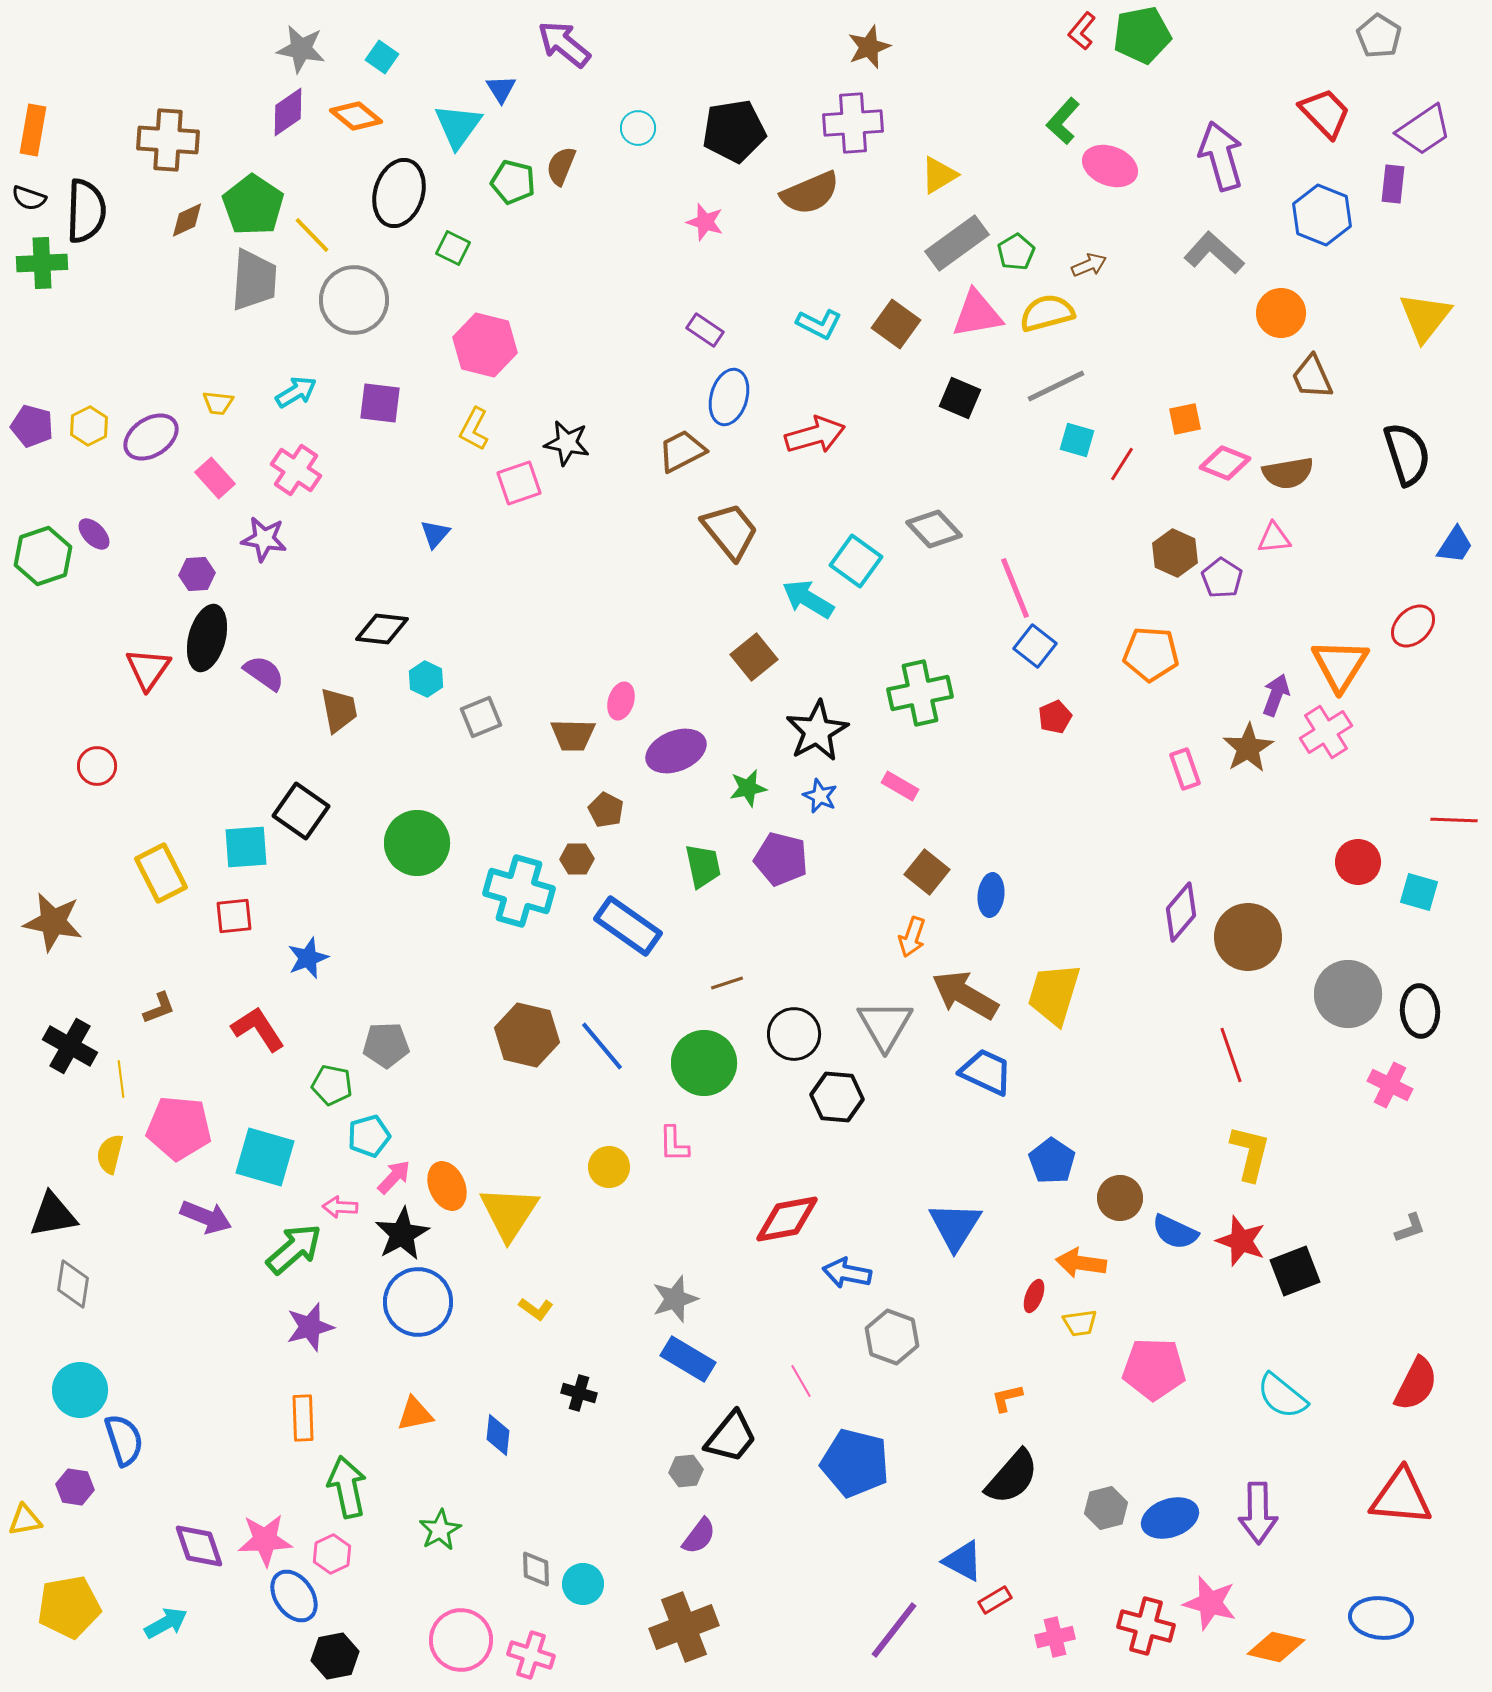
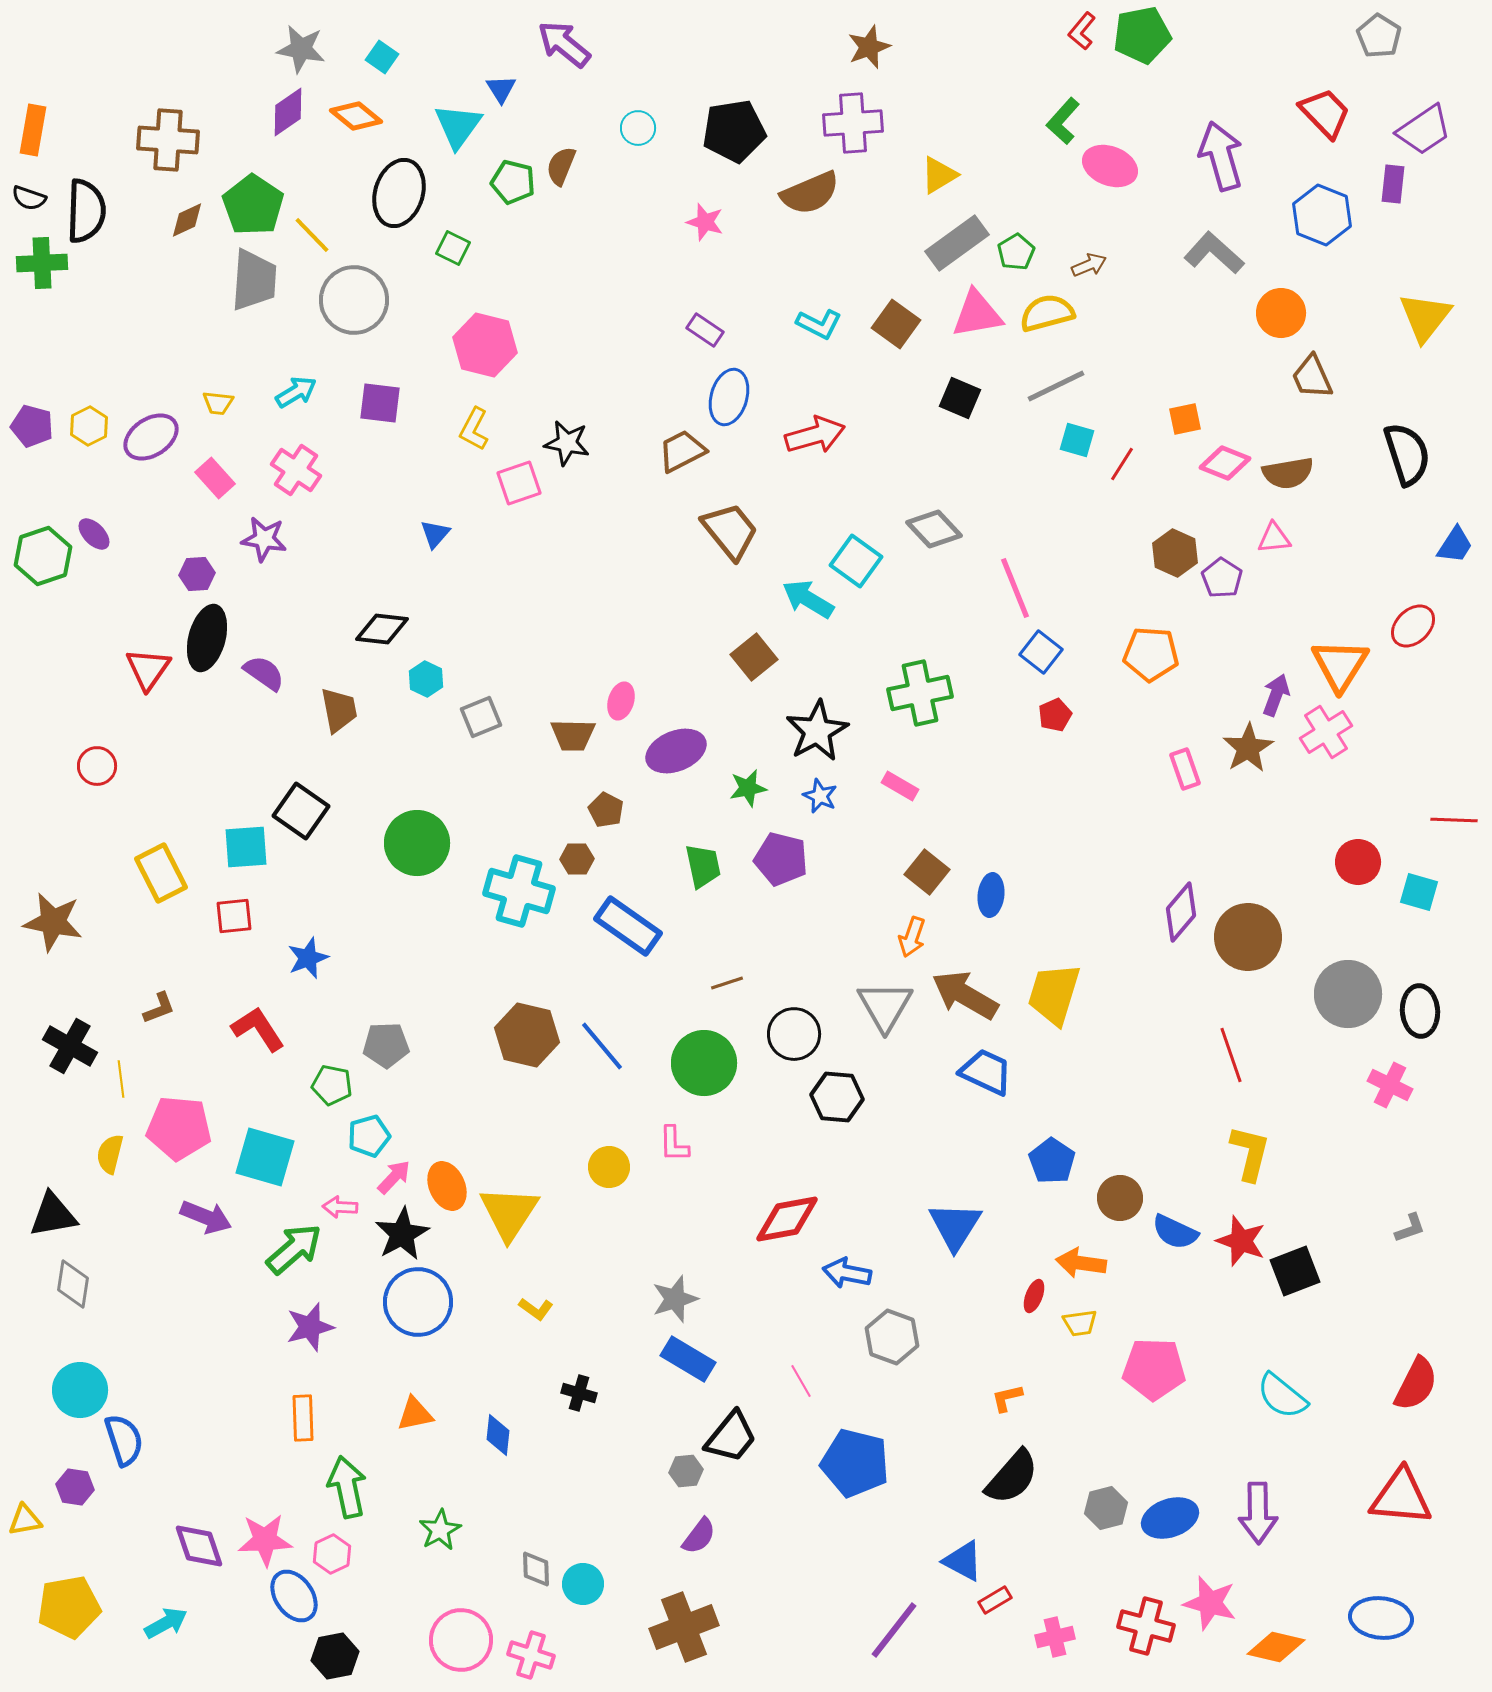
blue square at (1035, 646): moved 6 px right, 6 px down
red pentagon at (1055, 717): moved 2 px up
gray triangle at (885, 1025): moved 19 px up
